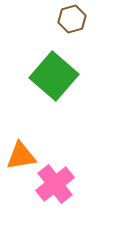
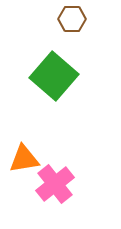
brown hexagon: rotated 16 degrees clockwise
orange triangle: moved 3 px right, 3 px down
